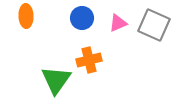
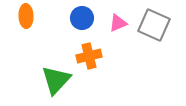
orange cross: moved 4 px up
green triangle: rotated 8 degrees clockwise
